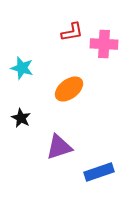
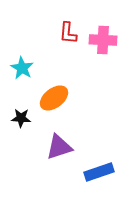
red L-shape: moved 4 px left, 1 px down; rotated 105 degrees clockwise
pink cross: moved 1 px left, 4 px up
cyan star: rotated 15 degrees clockwise
orange ellipse: moved 15 px left, 9 px down
black star: rotated 24 degrees counterclockwise
